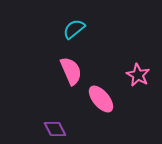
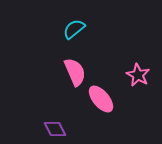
pink semicircle: moved 4 px right, 1 px down
